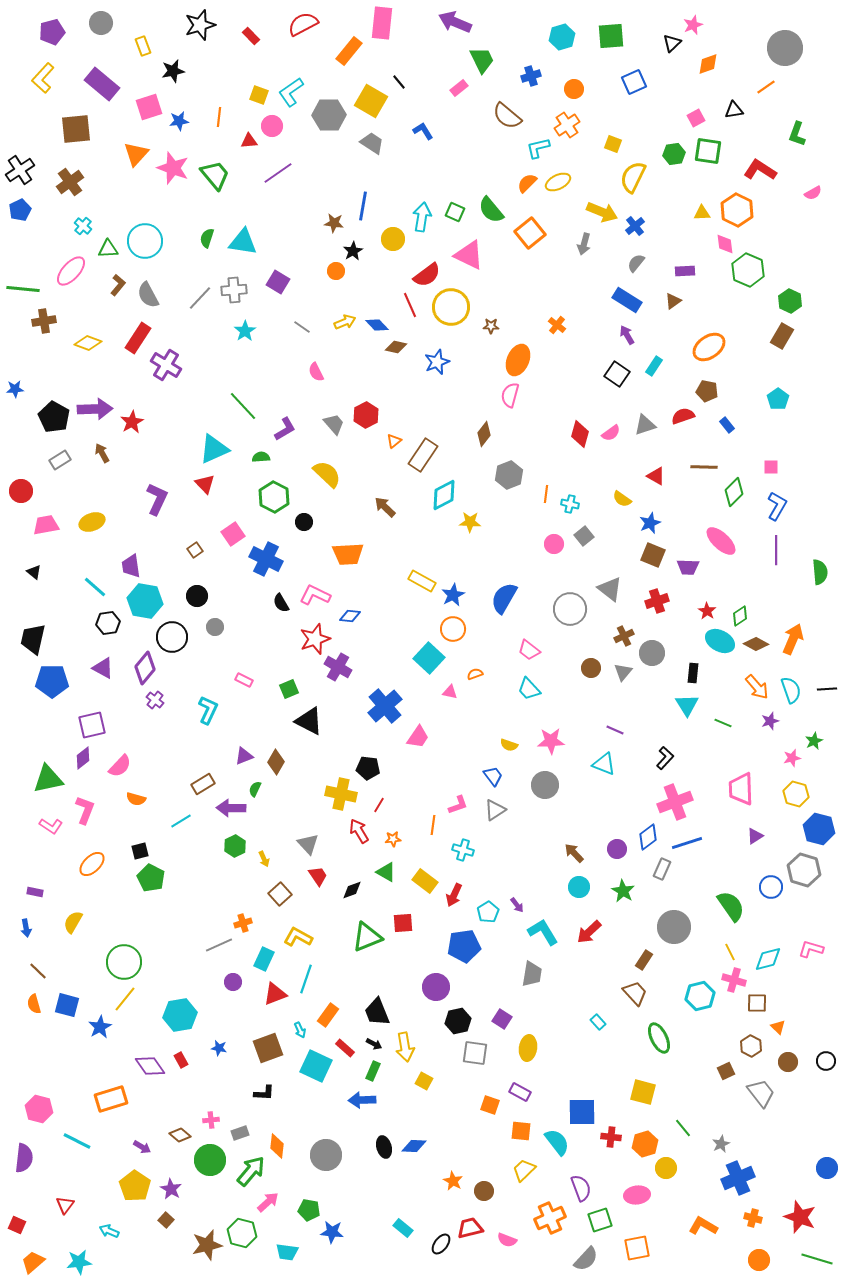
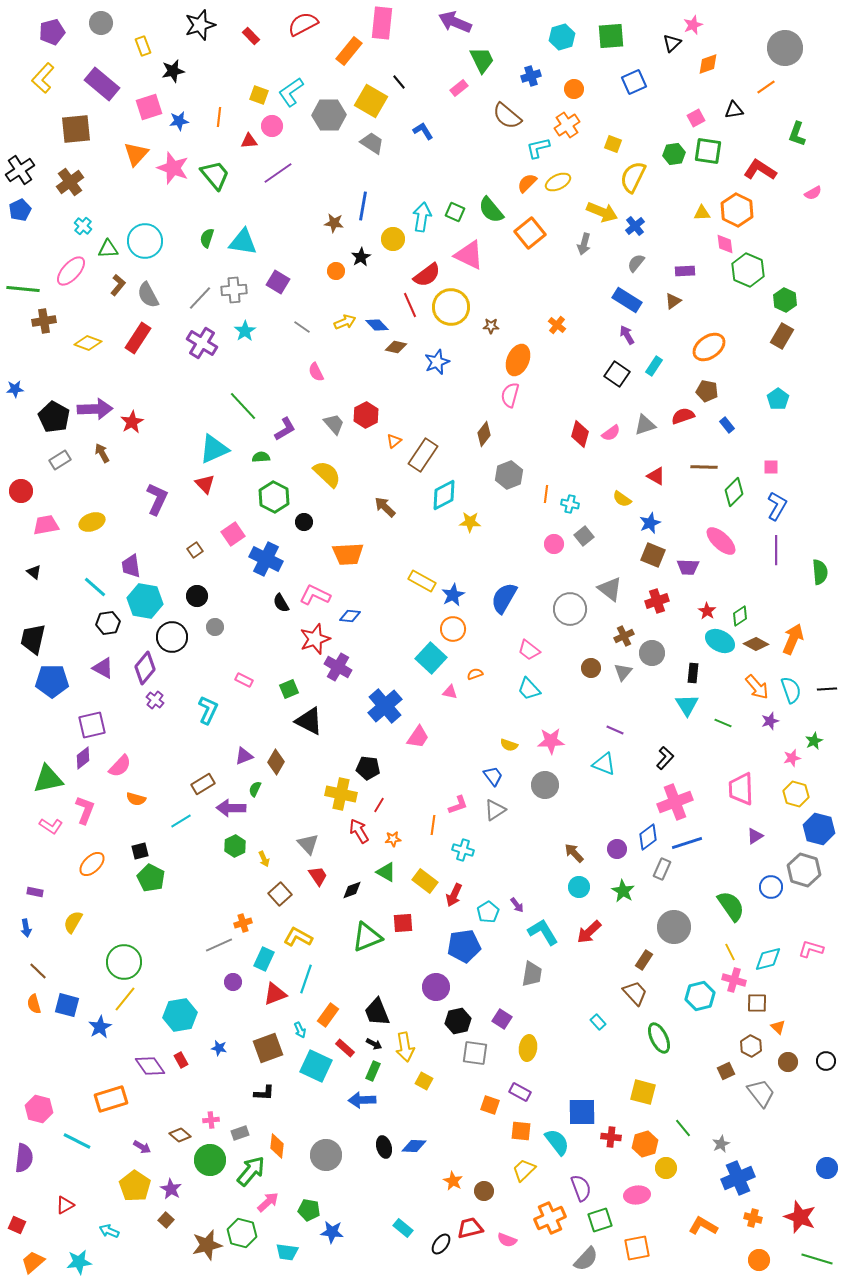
black star at (353, 251): moved 8 px right, 6 px down
green hexagon at (790, 301): moved 5 px left, 1 px up
purple cross at (166, 365): moved 36 px right, 22 px up
cyan square at (429, 658): moved 2 px right
red triangle at (65, 1205): rotated 24 degrees clockwise
